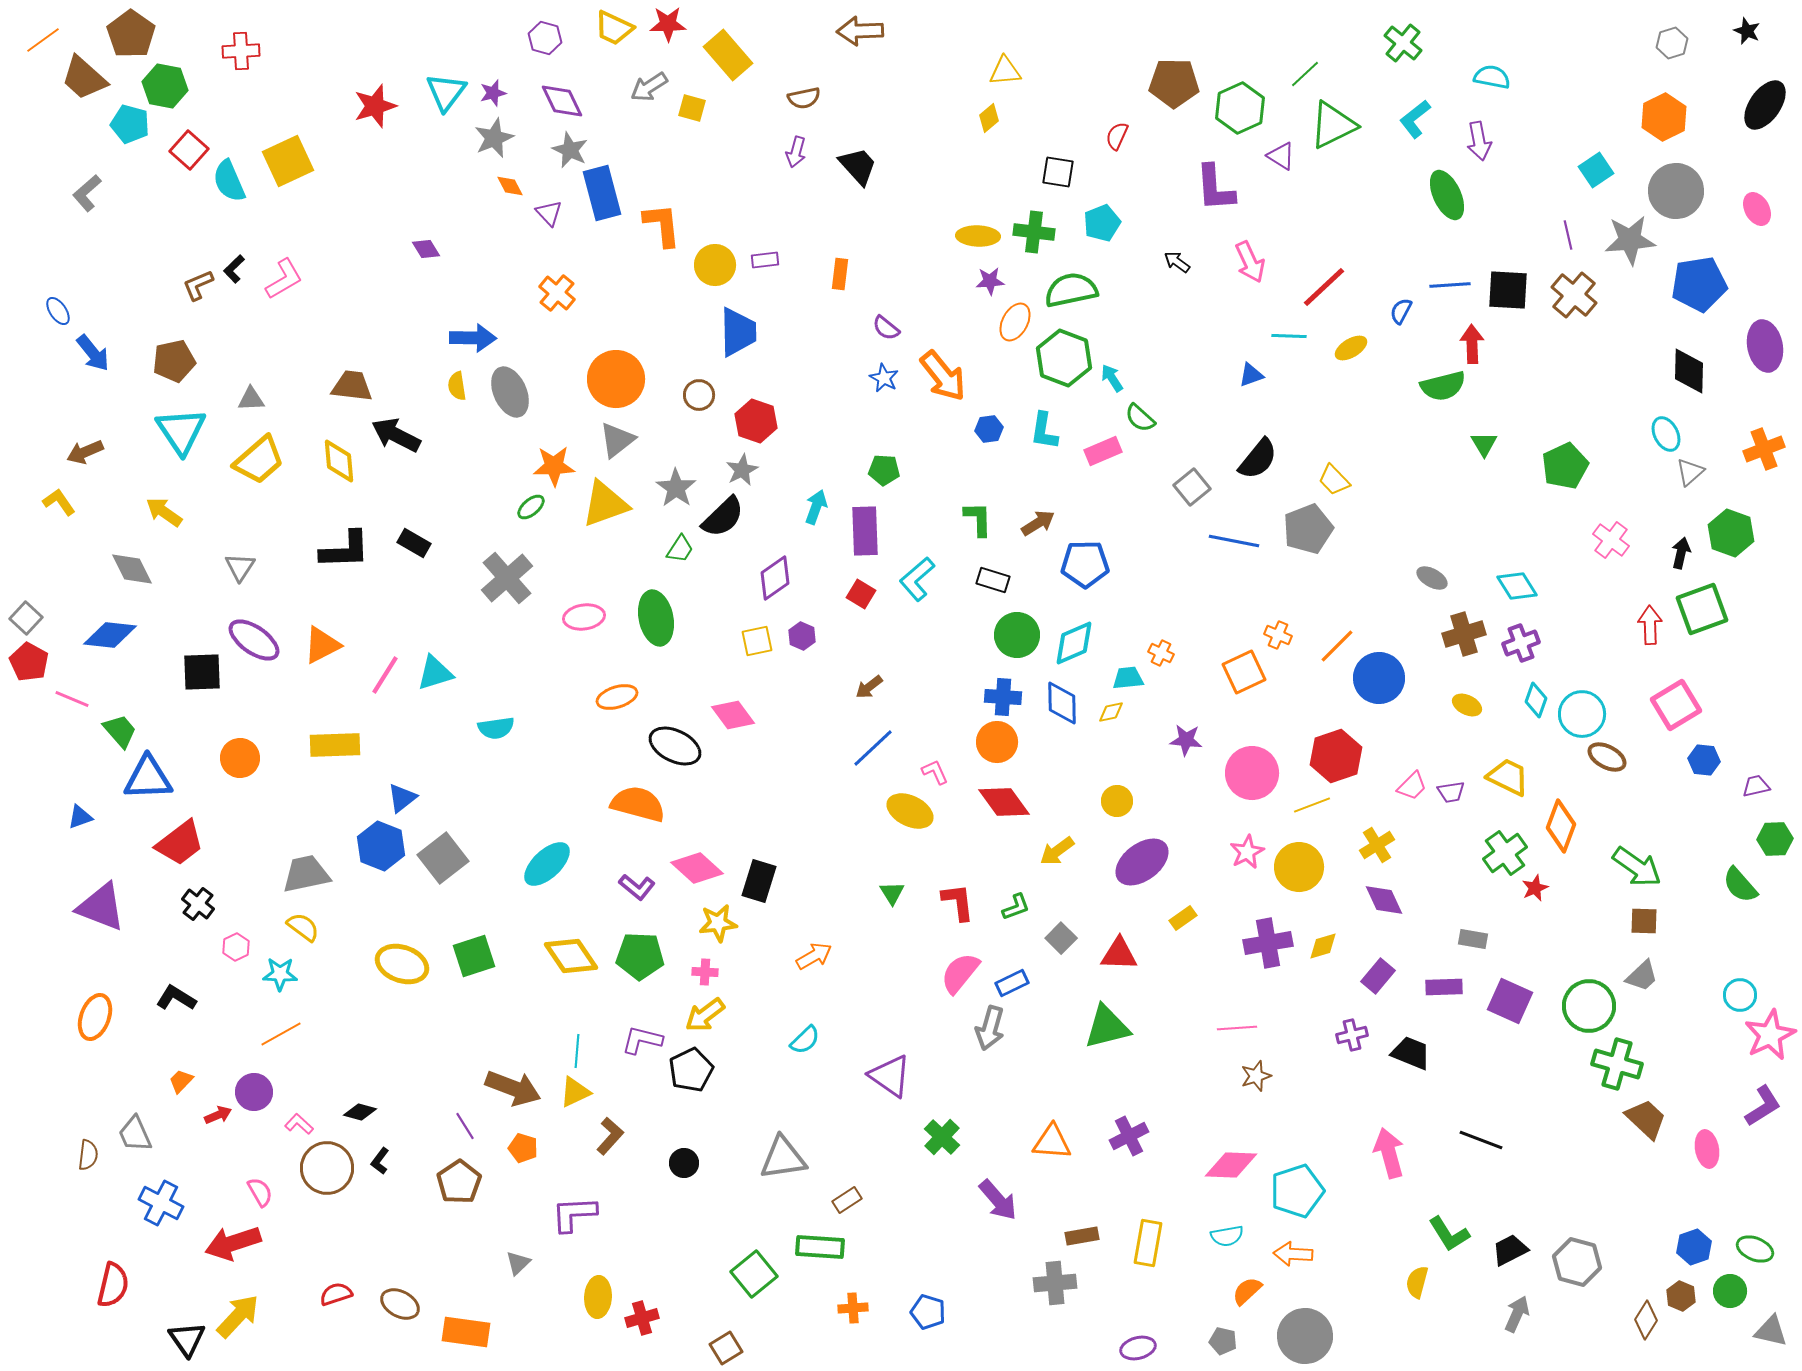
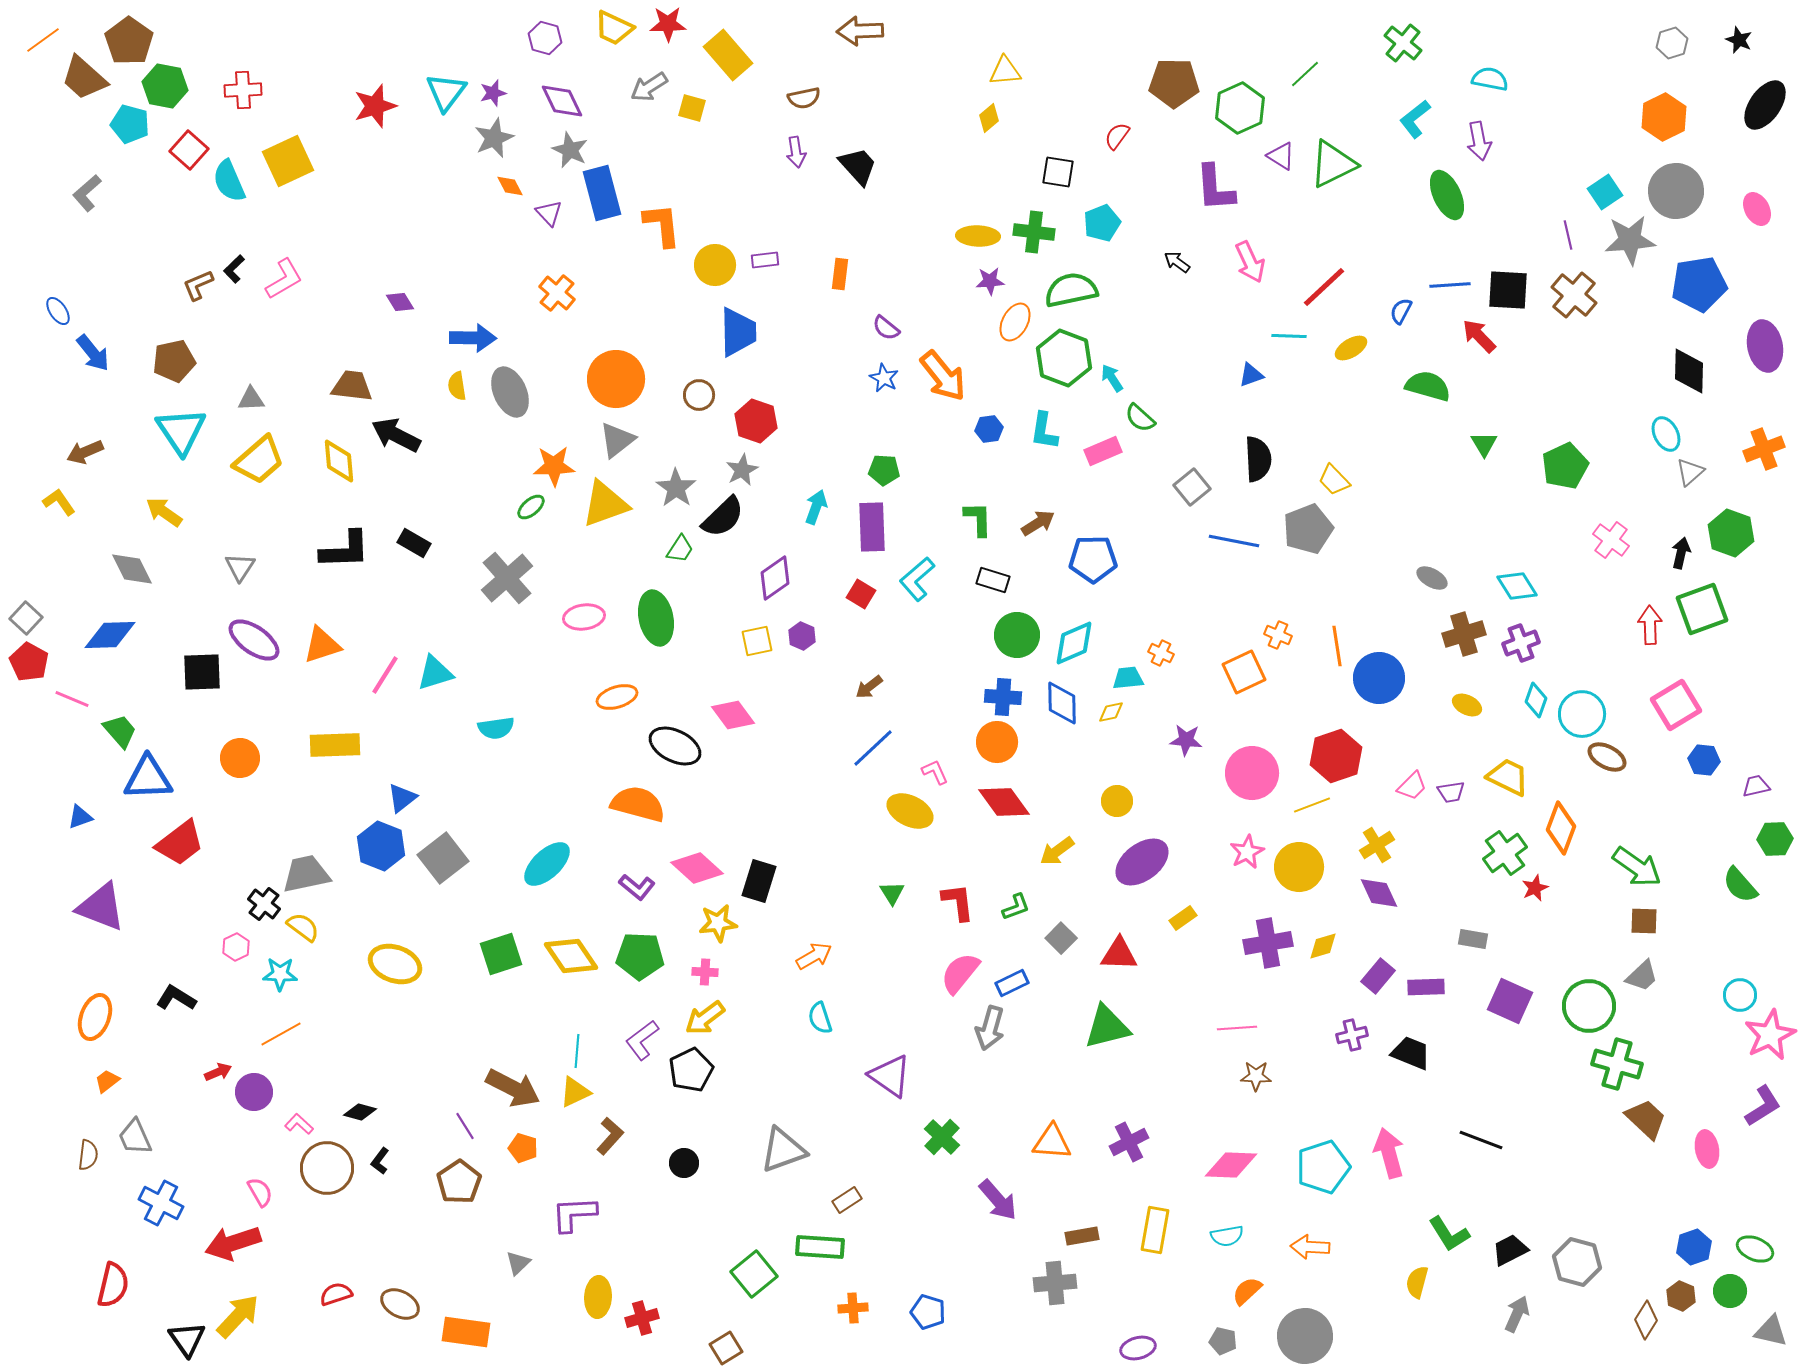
black star at (1747, 31): moved 8 px left, 9 px down
brown pentagon at (131, 34): moved 2 px left, 7 px down
red cross at (241, 51): moved 2 px right, 39 px down
cyan semicircle at (1492, 77): moved 2 px left, 2 px down
green triangle at (1333, 125): moved 39 px down
red semicircle at (1117, 136): rotated 12 degrees clockwise
purple arrow at (796, 152): rotated 24 degrees counterclockwise
cyan square at (1596, 170): moved 9 px right, 22 px down
purple diamond at (426, 249): moved 26 px left, 53 px down
red arrow at (1472, 344): moved 7 px right, 8 px up; rotated 42 degrees counterclockwise
green semicircle at (1443, 386): moved 15 px left; rotated 150 degrees counterclockwise
black semicircle at (1258, 459): rotated 42 degrees counterclockwise
purple rectangle at (865, 531): moved 7 px right, 4 px up
blue pentagon at (1085, 564): moved 8 px right, 5 px up
blue diamond at (110, 635): rotated 8 degrees counterclockwise
orange triangle at (322, 645): rotated 9 degrees clockwise
orange line at (1337, 646): rotated 54 degrees counterclockwise
orange diamond at (1561, 826): moved 2 px down
purple diamond at (1384, 900): moved 5 px left, 7 px up
black cross at (198, 904): moved 66 px right
green square at (474, 956): moved 27 px right, 2 px up
yellow ellipse at (402, 964): moved 7 px left
purple rectangle at (1444, 987): moved 18 px left
yellow arrow at (705, 1015): moved 3 px down
purple L-shape at (642, 1040): rotated 51 degrees counterclockwise
cyan semicircle at (805, 1040): moved 15 px right, 22 px up; rotated 116 degrees clockwise
brown star at (1256, 1076): rotated 20 degrees clockwise
orange trapezoid at (181, 1081): moved 74 px left; rotated 8 degrees clockwise
brown arrow at (513, 1088): rotated 6 degrees clockwise
red arrow at (218, 1115): moved 43 px up
gray trapezoid at (135, 1134): moved 3 px down
purple cross at (1129, 1136): moved 6 px down
gray triangle at (783, 1158): moved 8 px up; rotated 12 degrees counterclockwise
cyan pentagon at (1297, 1191): moved 26 px right, 24 px up
yellow rectangle at (1148, 1243): moved 7 px right, 13 px up
orange arrow at (1293, 1254): moved 17 px right, 7 px up
